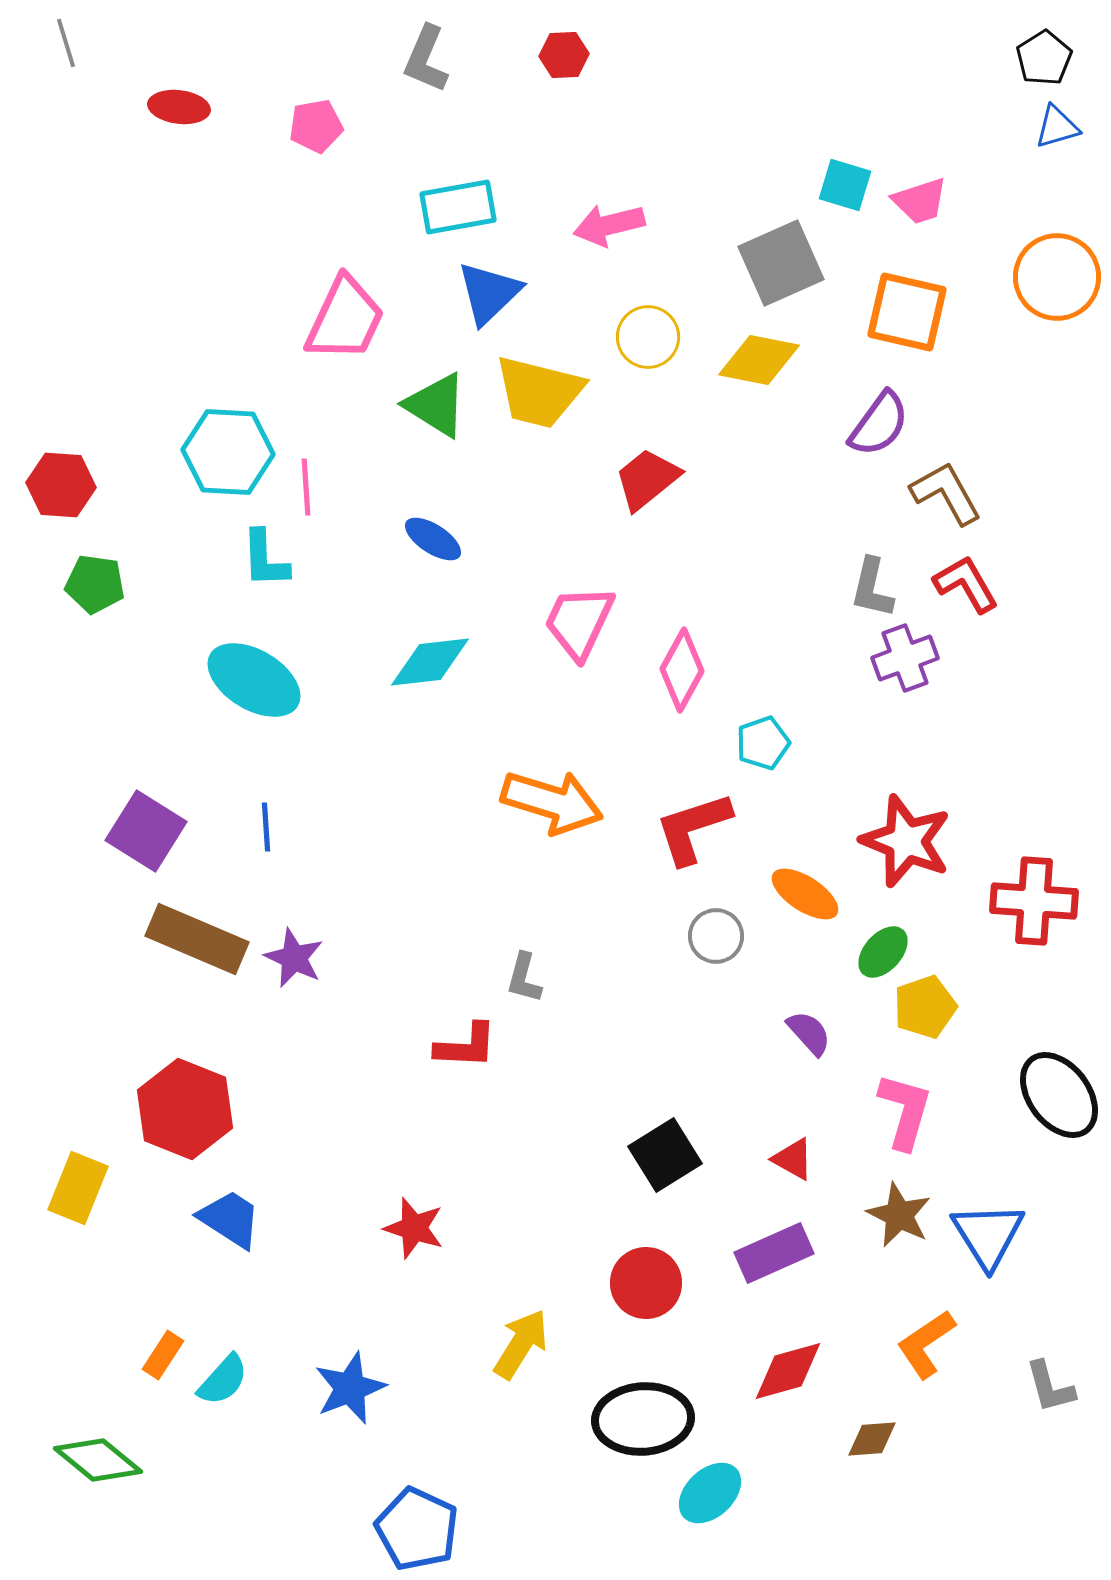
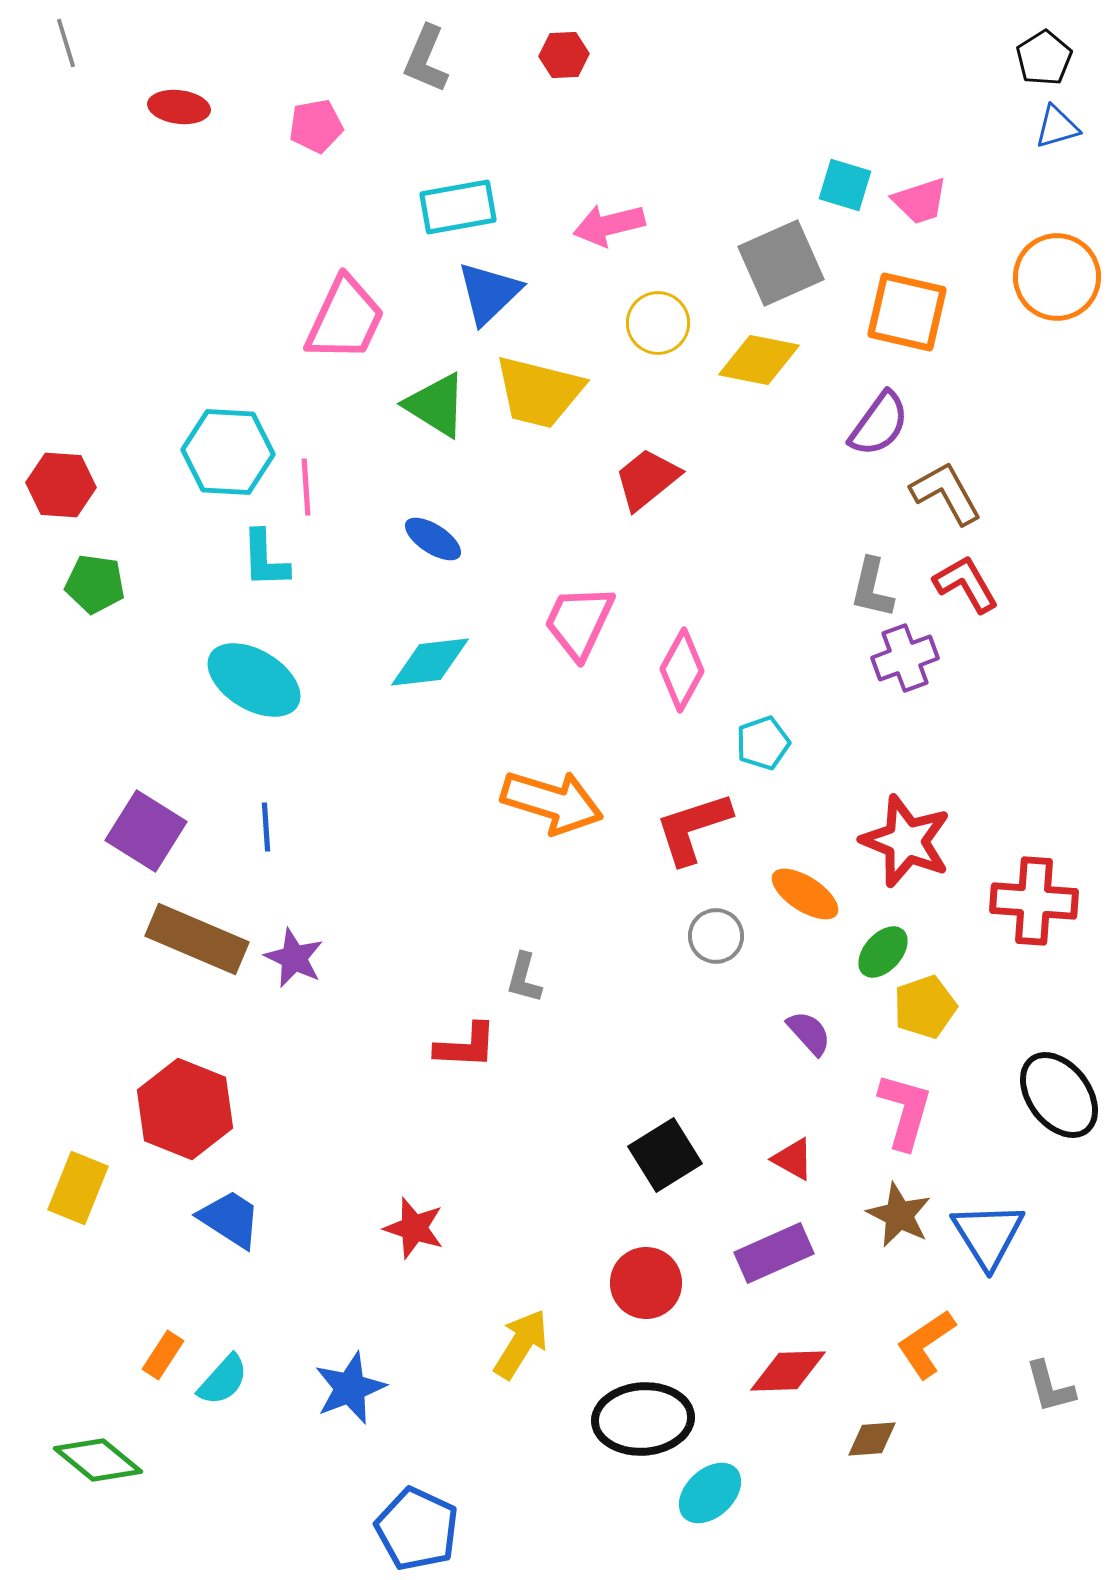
yellow circle at (648, 337): moved 10 px right, 14 px up
red diamond at (788, 1371): rotated 14 degrees clockwise
